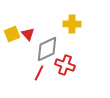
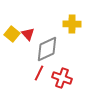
yellow square: rotated 28 degrees counterclockwise
red cross: moved 3 px left, 13 px down
